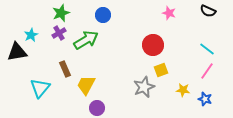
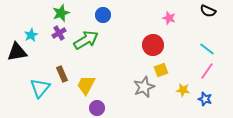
pink star: moved 5 px down
brown rectangle: moved 3 px left, 5 px down
